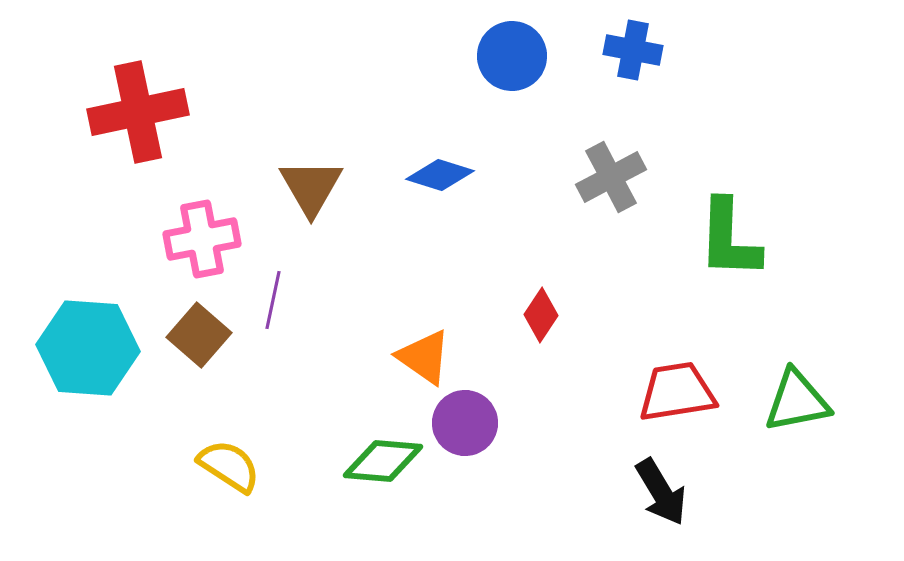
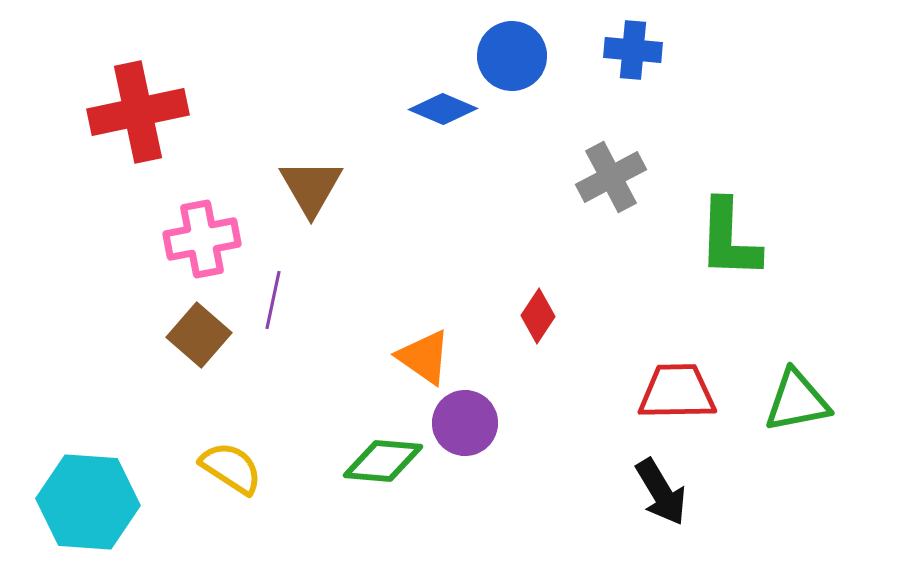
blue cross: rotated 6 degrees counterclockwise
blue diamond: moved 3 px right, 66 px up; rotated 6 degrees clockwise
red diamond: moved 3 px left, 1 px down
cyan hexagon: moved 154 px down
red trapezoid: rotated 8 degrees clockwise
yellow semicircle: moved 2 px right, 2 px down
